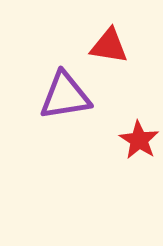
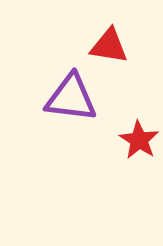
purple triangle: moved 6 px right, 2 px down; rotated 16 degrees clockwise
